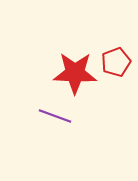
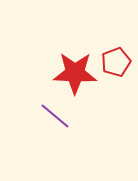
purple line: rotated 20 degrees clockwise
